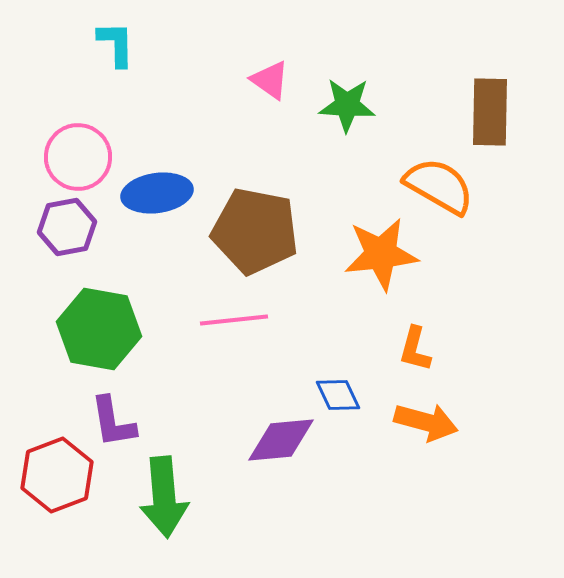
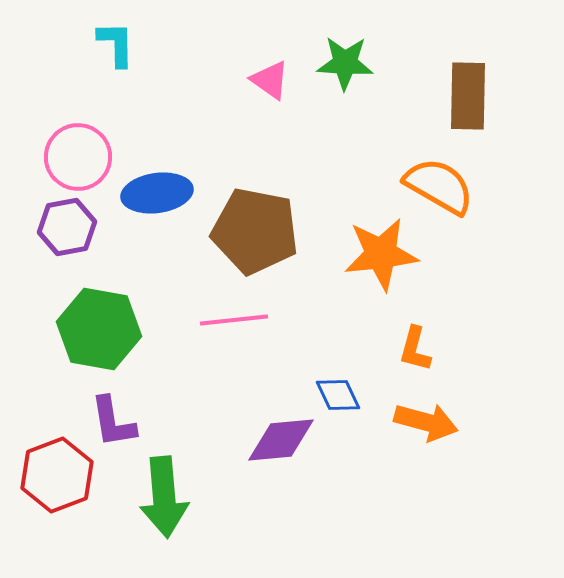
green star: moved 2 px left, 42 px up
brown rectangle: moved 22 px left, 16 px up
